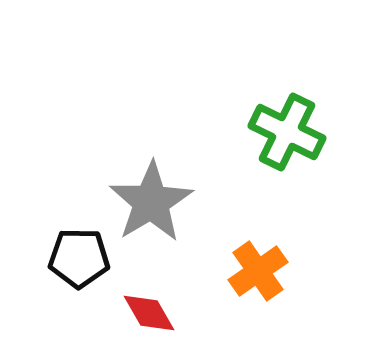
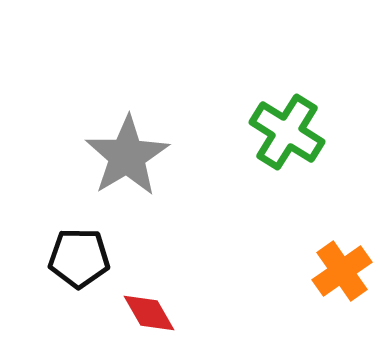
green cross: rotated 6 degrees clockwise
gray star: moved 24 px left, 46 px up
orange cross: moved 84 px right
